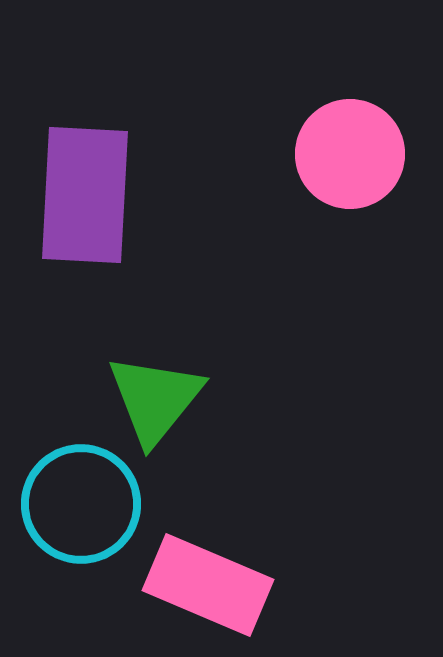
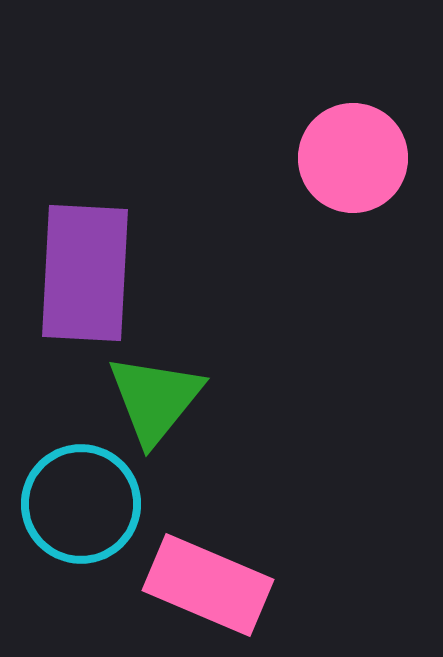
pink circle: moved 3 px right, 4 px down
purple rectangle: moved 78 px down
